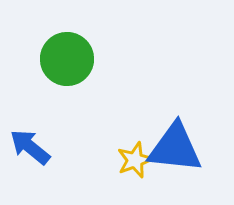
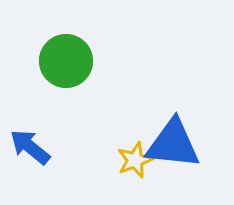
green circle: moved 1 px left, 2 px down
blue triangle: moved 2 px left, 4 px up
